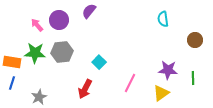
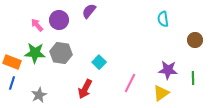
gray hexagon: moved 1 px left, 1 px down; rotated 15 degrees clockwise
orange rectangle: rotated 12 degrees clockwise
gray star: moved 2 px up
